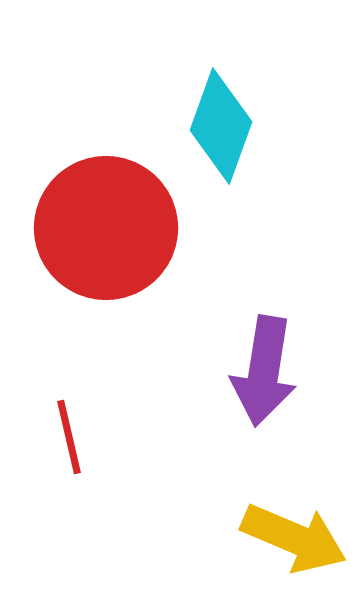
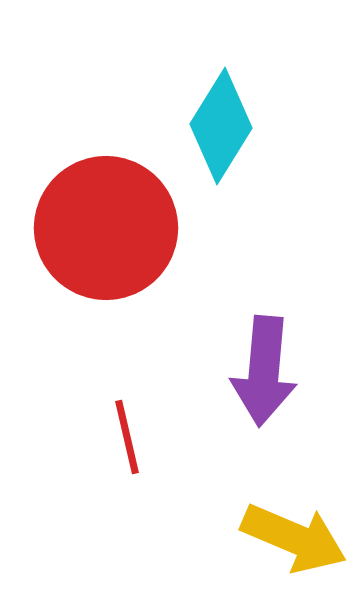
cyan diamond: rotated 12 degrees clockwise
purple arrow: rotated 4 degrees counterclockwise
red line: moved 58 px right
